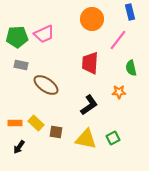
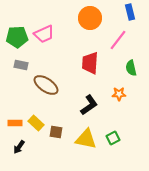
orange circle: moved 2 px left, 1 px up
orange star: moved 2 px down
